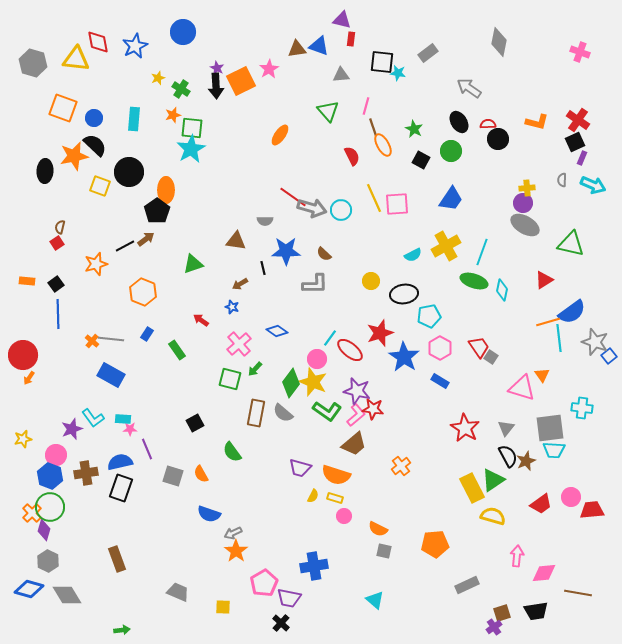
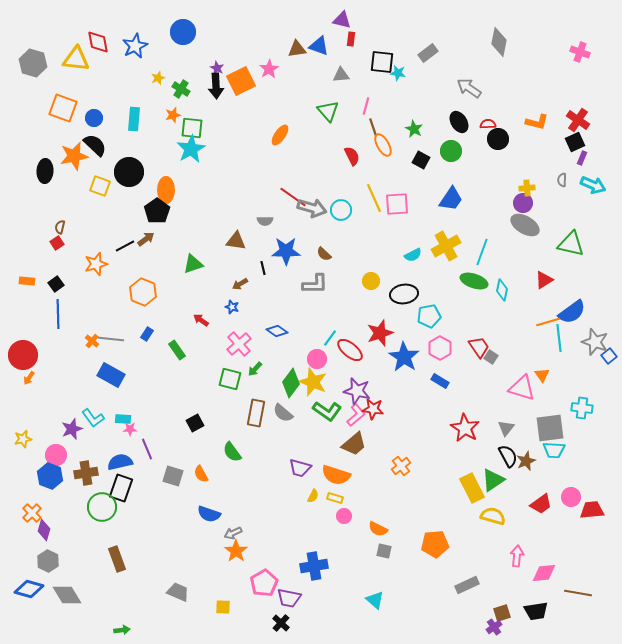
green circle at (50, 507): moved 52 px right
